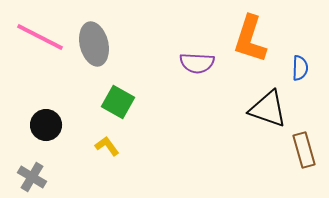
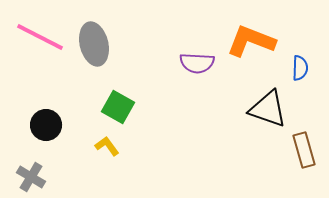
orange L-shape: moved 1 px right, 2 px down; rotated 93 degrees clockwise
green square: moved 5 px down
gray cross: moved 1 px left
